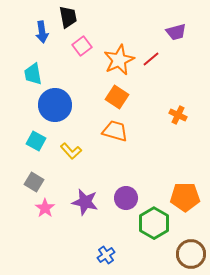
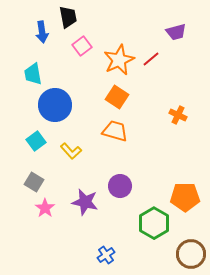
cyan square: rotated 24 degrees clockwise
purple circle: moved 6 px left, 12 px up
